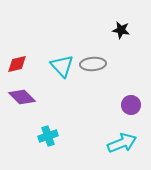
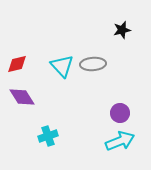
black star: moved 1 px right; rotated 24 degrees counterclockwise
purple diamond: rotated 12 degrees clockwise
purple circle: moved 11 px left, 8 px down
cyan arrow: moved 2 px left, 2 px up
